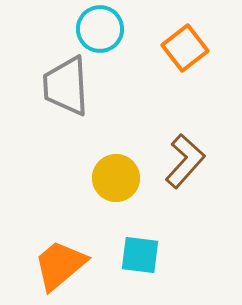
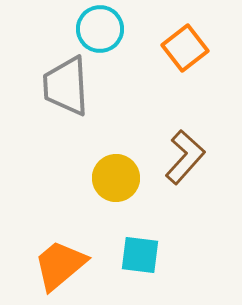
brown L-shape: moved 4 px up
